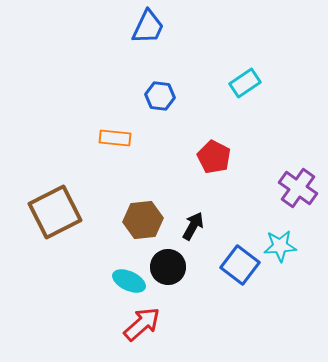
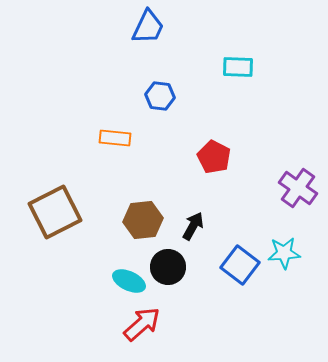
cyan rectangle: moved 7 px left, 16 px up; rotated 36 degrees clockwise
cyan star: moved 4 px right, 7 px down
